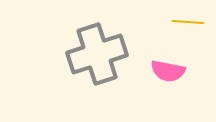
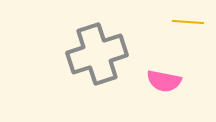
pink semicircle: moved 4 px left, 10 px down
